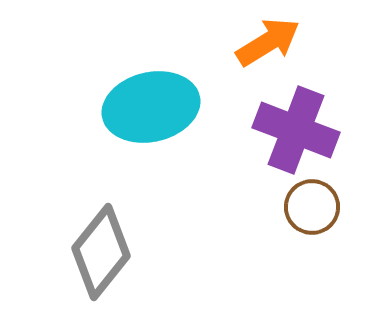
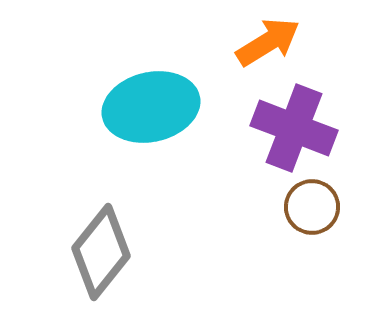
purple cross: moved 2 px left, 2 px up
